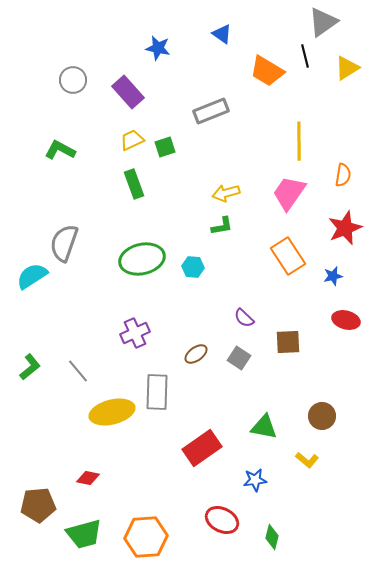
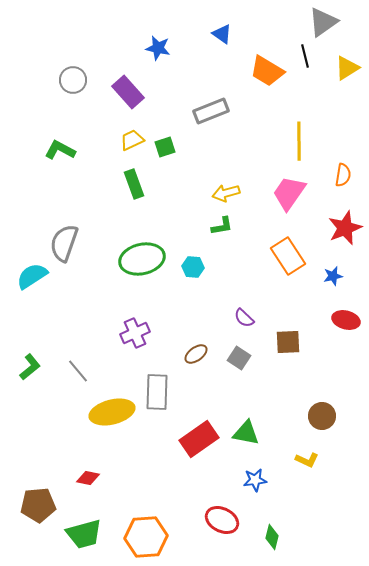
green triangle at (264, 427): moved 18 px left, 6 px down
red rectangle at (202, 448): moved 3 px left, 9 px up
yellow L-shape at (307, 460): rotated 15 degrees counterclockwise
